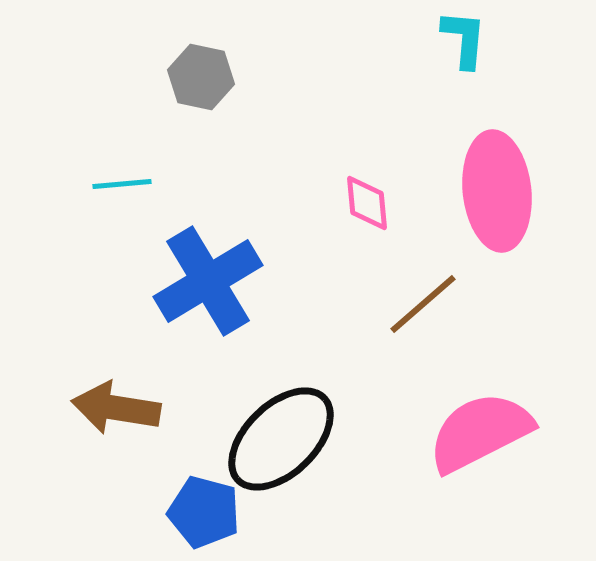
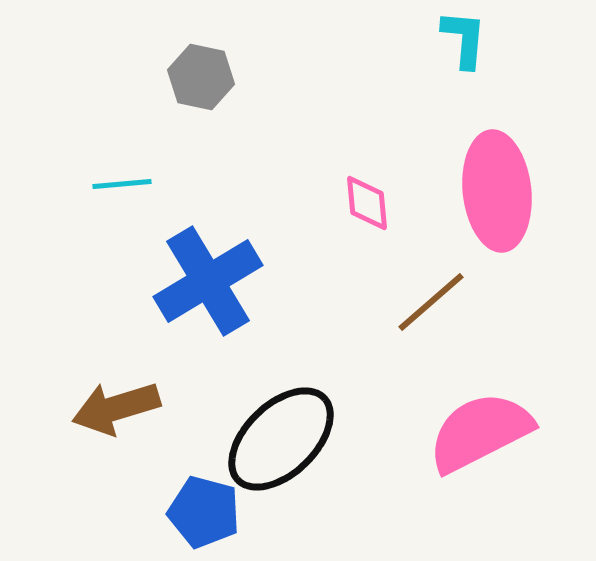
brown line: moved 8 px right, 2 px up
brown arrow: rotated 26 degrees counterclockwise
